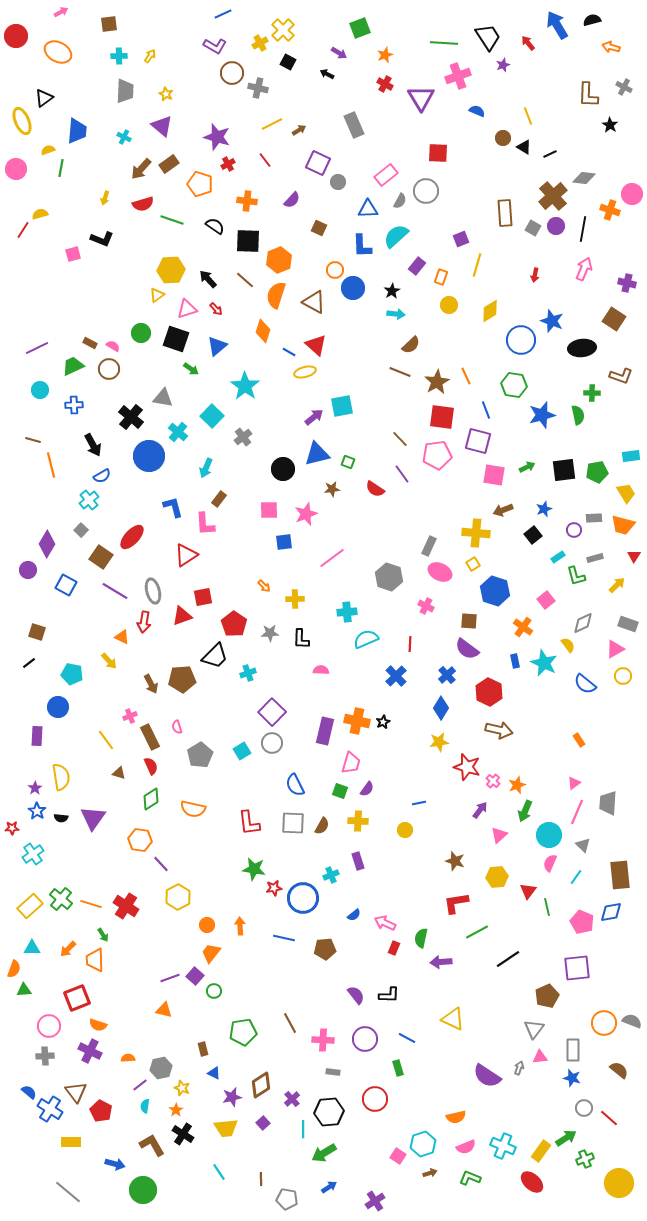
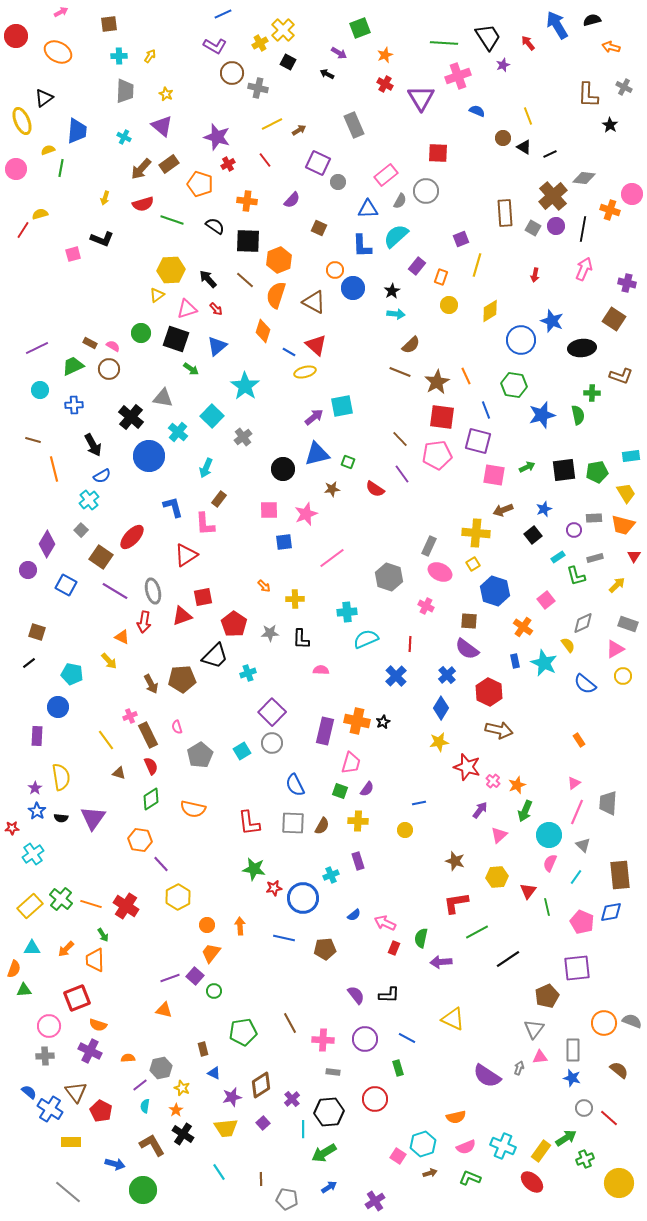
orange line at (51, 465): moved 3 px right, 4 px down
brown rectangle at (150, 737): moved 2 px left, 2 px up
orange arrow at (68, 949): moved 2 px left
